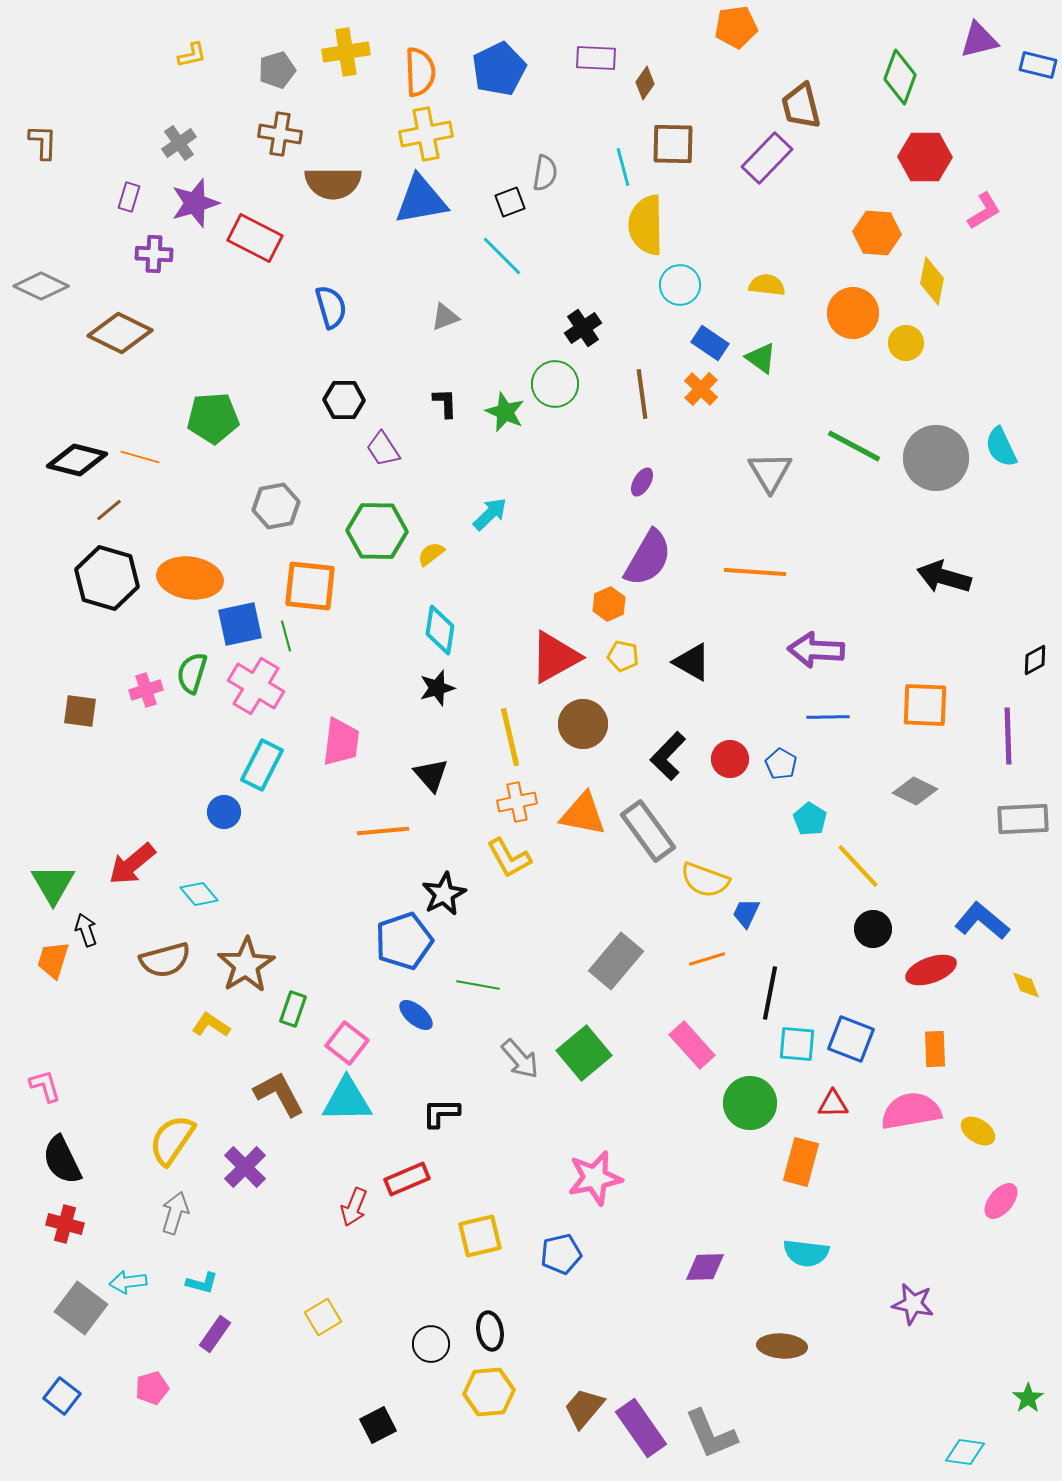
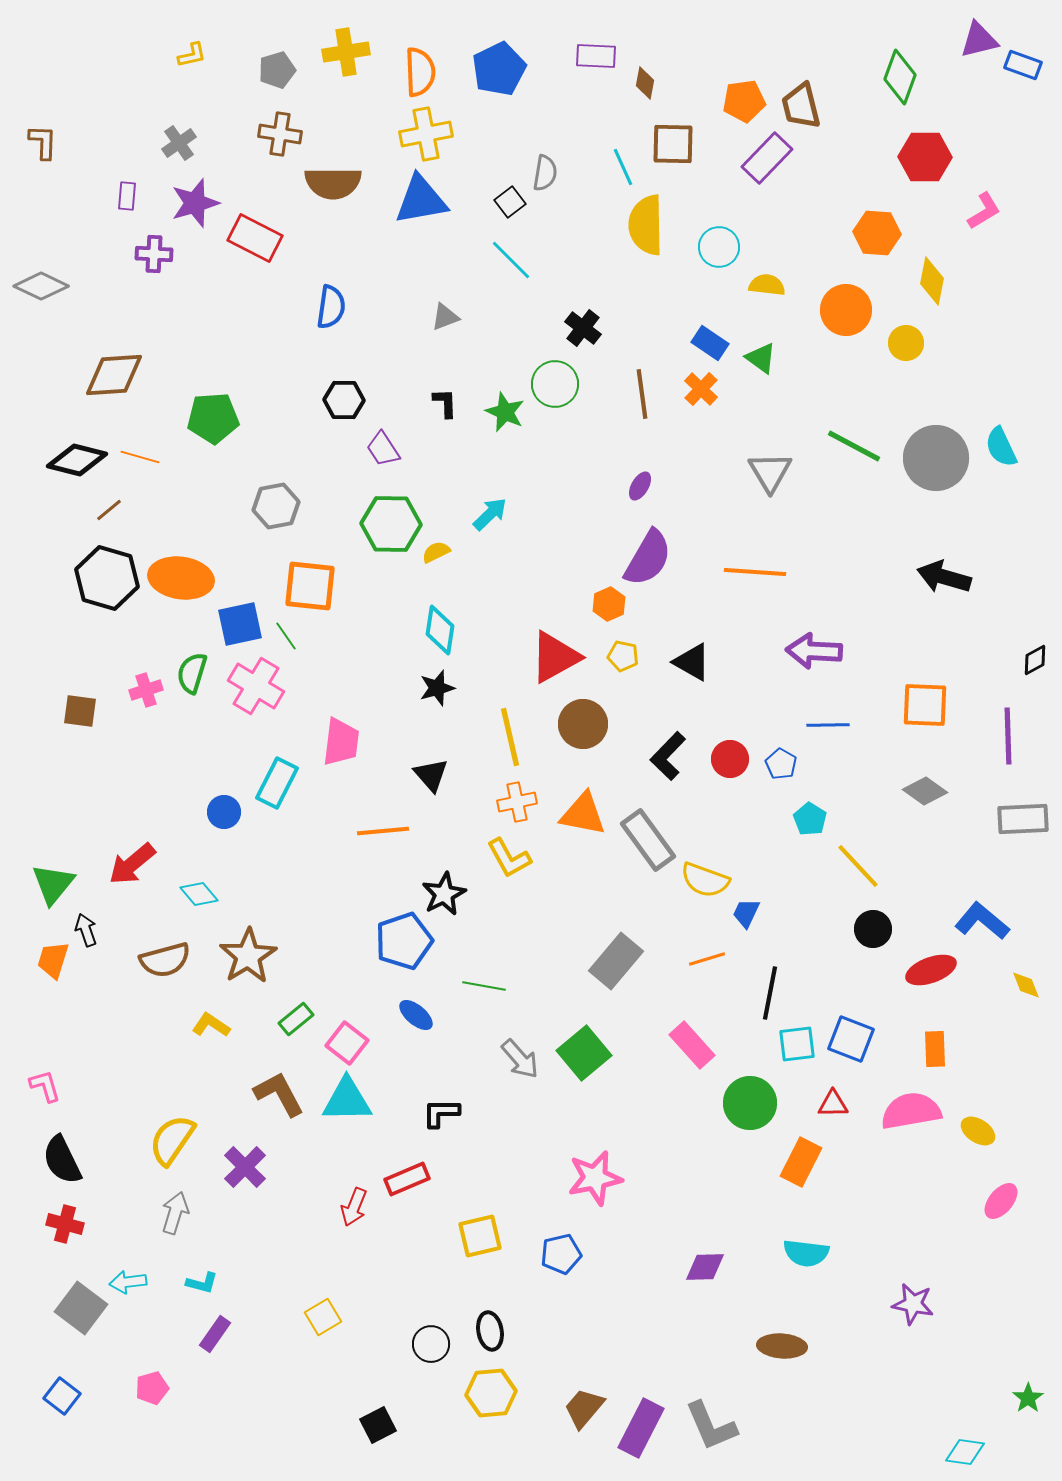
orange pentagon at (736, 27): moved 8 px right, 74 px down
purple rectangle at (596, 58): moved 2 px up
blue rectangle at (1038, 65): moved 15 px left; rotated 6 degrees clockwise
brown diamond at (645, 83): rotated 24 degrees counterclockwise
cyan line at (623, 167): rotated 9 degrees counterclockwise
purple rectangle at (129, 197): moved 2 px left, 1 px up; rotated 12 degrees counterclockwise
black square at (510, 202): rotated 16 degrees counterclockwise
cyan line at (502, 256): moved 9 px right, 4 px down
cyan circle at (680, 285): moved 39 px right, 38 px up
blue semicircle at (331, 307): rotated 24 degrees clockwise
orange circle at (853, 313): moved 7 px left, 3 px up
black cross at (583, 328): rotated 18 degrees counterclockwise
brown diamond at (120, 333): moved 6 px left, 42 px down; rotated 30 degrees counterclockwise
purple ellipse at (642, 482): moved 2 px left, 4 px down
green hexagon at (377, 531): moved 14 px right, 7 px up
yellow semicircle at (431, 554): moved 5 px right, 2 px up; rotated 12 degrees clockwise
orange ellipse at (190, 578): moved 9 px left
green line at (286, 636): rotated 20 degrees counterclockwise
purple arrow at (816, 650): moved 2 px left, 1 px down
blue line at (828, 717): moved 8 px down
cyan rectangle at (262, 765): moved 15 px right, 18 px down
gray diamond at (915, 791): moved 10 px right; rotated 9 degrees clockwise
gray rectangle at (648, 831): moved 9 px down
green triangle at (53, 884): rotated 9 degrees clockwise
brown star at (246, 965): moved 2 px right, 9 px up
green line at (478, 985): moved 6 px right, 1 px down
green rectangle at (293, 1009): moved 3 px right, 10 px down; rotated 32 degrees clockwise
cyan square at (797, 1044): rotated 12 degrees counterclockwise
orange rectangle at (801, 1162): rotated 12 degrees clockwise
yellow hexagon at (489, 1392): moved 2 px right, 1 px down
purple rectangle at (641, 1428): rotated 62 degrees clockwise
gray L-shape at (711, 1434): moved 8 px up
